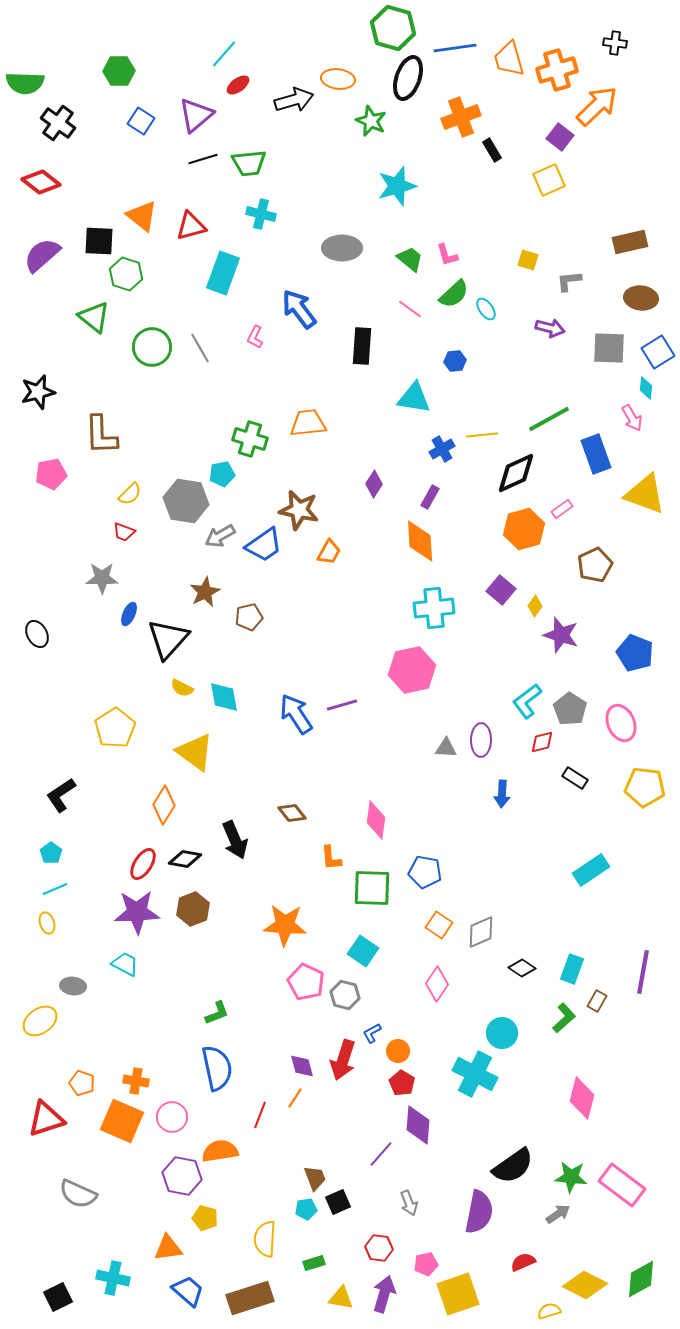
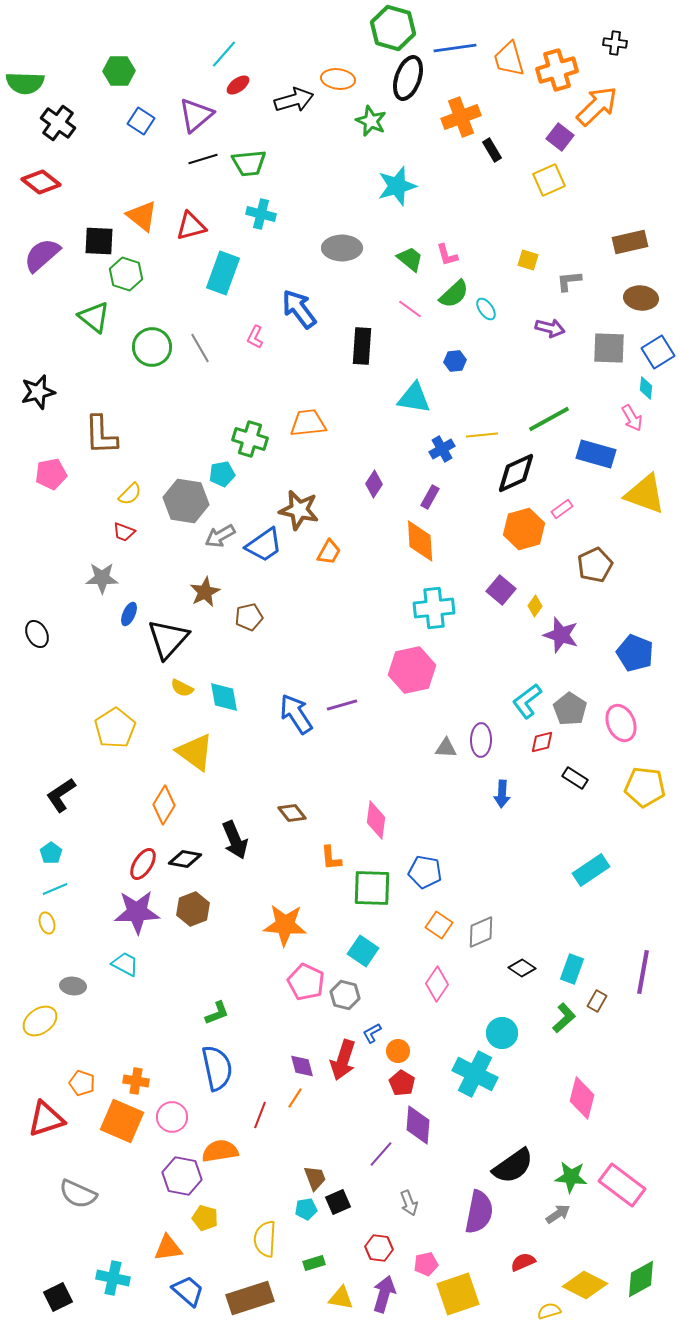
blue rectangle at (596, 454): rotated 54 degrees counterclockwise
